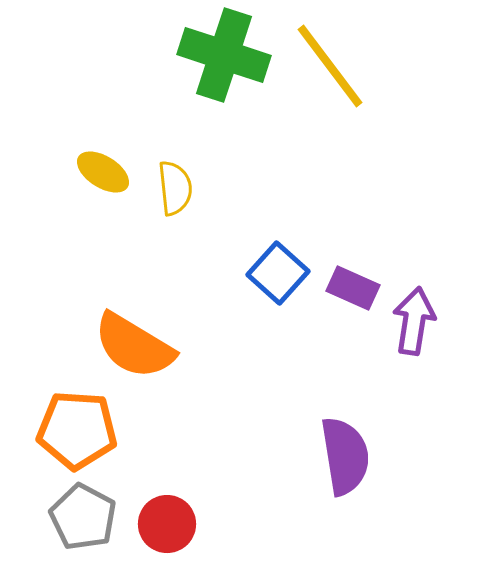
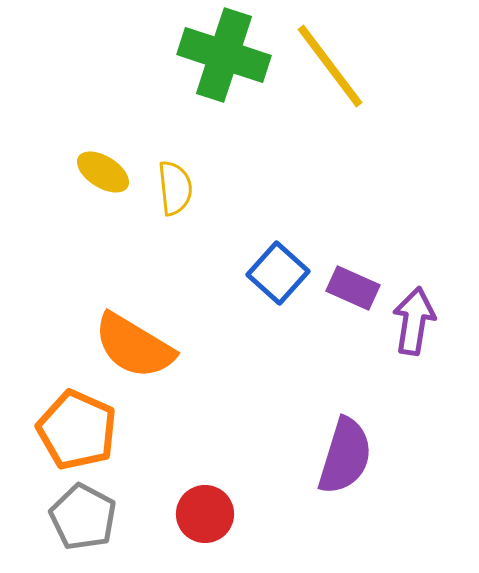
orange pentagon: rotated 20 degrees clockwise
purple semicircle: rotated 26 degrees clockwise
red circle: moved 38 px right, 10 px up
